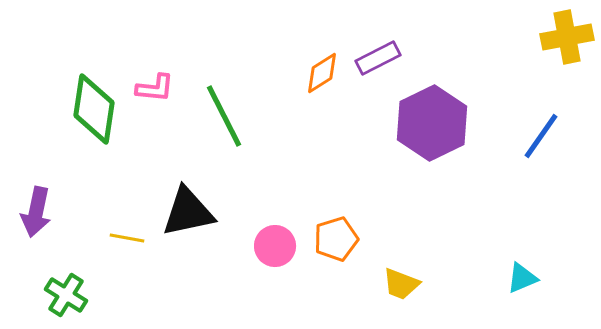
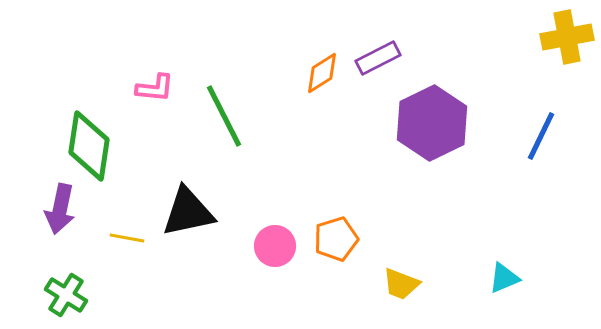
green diamond: moved 5 px left, 37 px down
blue line: rotated 9 degrees counterclockwise
purple arrow: moved 24 px right, 3 px up
cyan triangle: moved 18 px left
